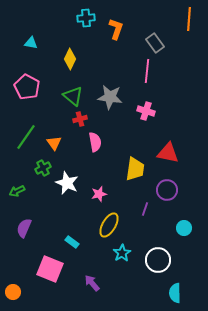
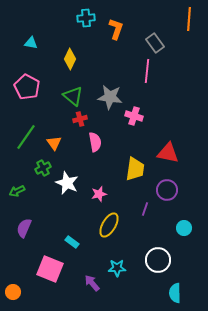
pink cross: moved 12 px left, 5 px down
cyan star: moved 5 px left, 15 px down; rotated 30 degrees clockwise
